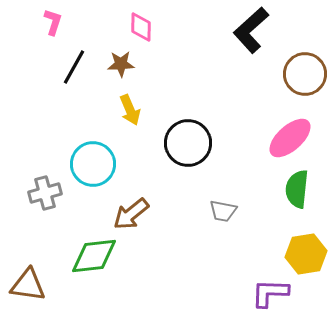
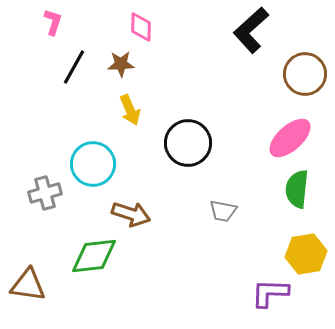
brown arrow: rotated 123 degrees counterclockwise
